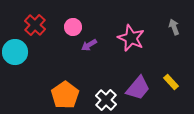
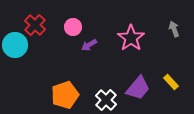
gray arrow: moved 2 px down
pink star: rotated 12 degrees clockwise
cyan circle: moved 7 px up
orange pentagon: rotated 16 degrees clockwise
